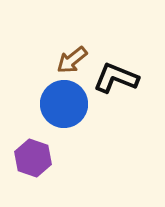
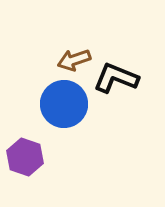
brown arrow: moved 2 px right; rotated 20 degrees clockwise
purple hexagon: moved 8 px left, 1 px up
